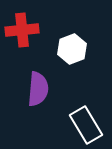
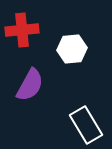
white hexagon: rotated 16 degrees clockwise
purple semicircle: moved 8 px left, 4 px up; rotated 24 degrees clockwise
